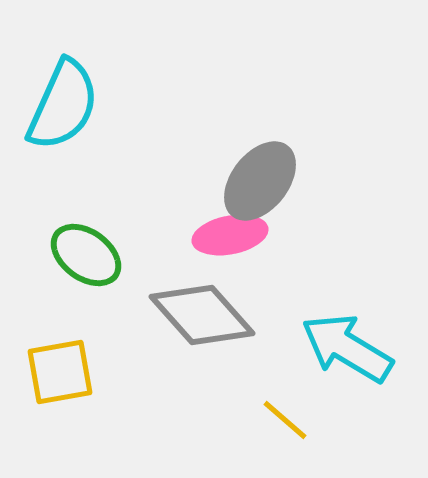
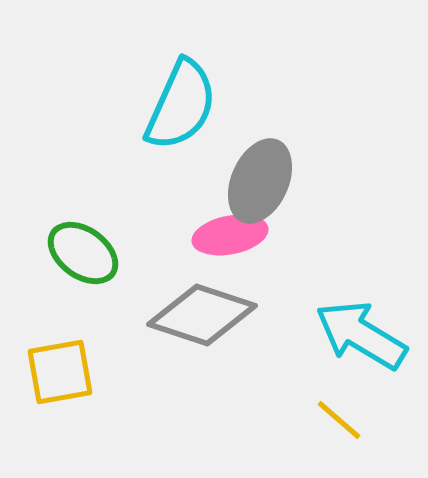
cyan semicircle: moved 118 px right
gray ellipse: rotated 14 degrees counterclockwise
green ellipse: moved 3 px left, 2 px up
gray diamond: rotated 30 degrees counterclockwise
cyan arrow: moved 14 px right, 13 px up
yellow line: moved 54 px right
